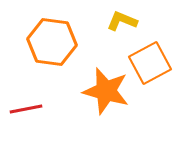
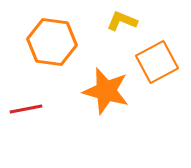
orange square: moved 7 px right, 1 px up
